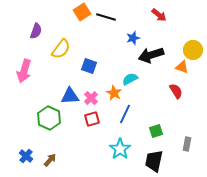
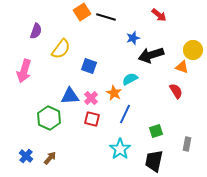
red square: rotated 28 degrees clockwise
brown arrow: moved 2 px up
